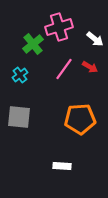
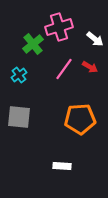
cyan cross: moved 1 px left
